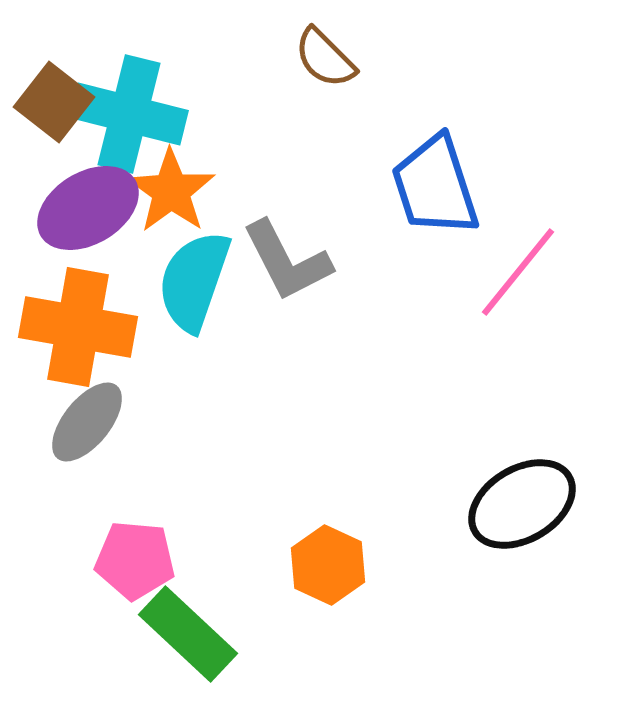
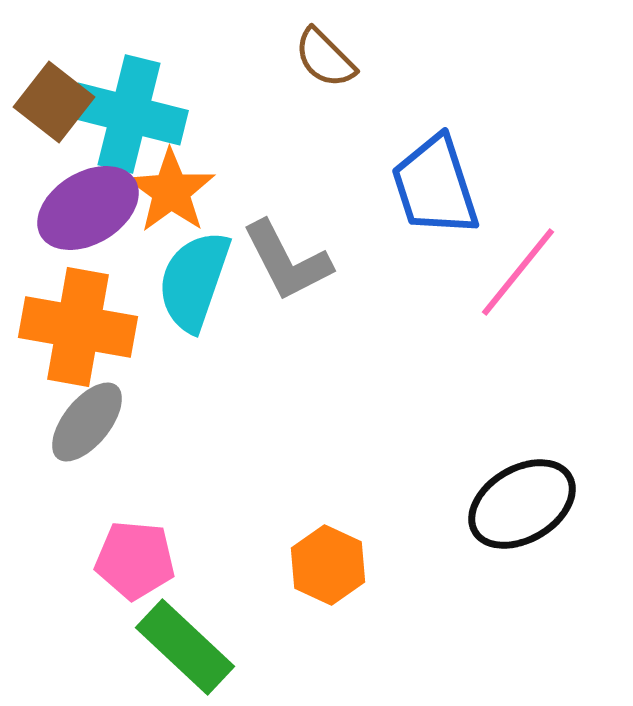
green rectangle: moved 3 px left, 13 px down
